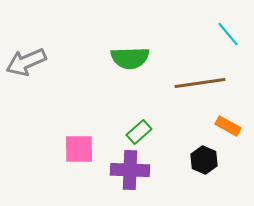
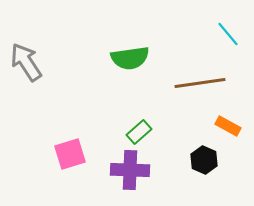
green semicircle: rotated 6 degrees counterclockwise
gray arrow: rotated 81 degrees clockwise
pink square: moved 9 px left, 5 px down; rotated 16 degrees counterclockwise
